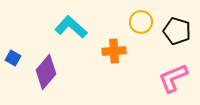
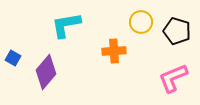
cyan L-shape: moved 5 px left, 2 px up; rotated 52 degrees counterclockwise
